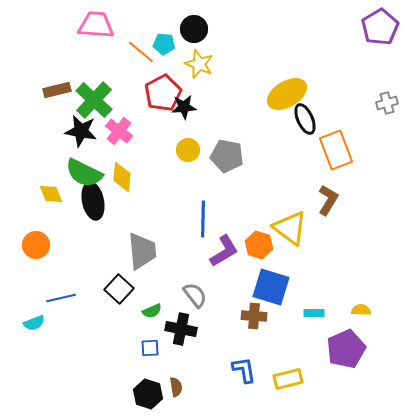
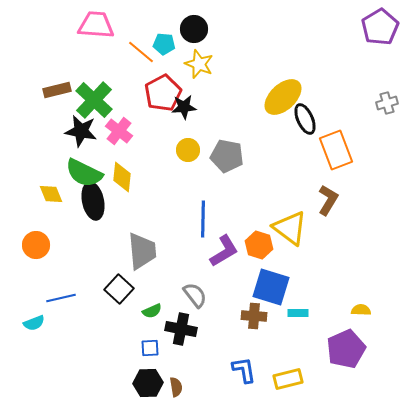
yellow ellipse at (287, 94): moved 4 px left, 3 px down; rotated 12 degrees counterclockwise
cyan rectangle at (314, 313): moved 16 px left
black hexagon at (148, 394): moved 11 px up; rotated 20 degrees counterclockwise
